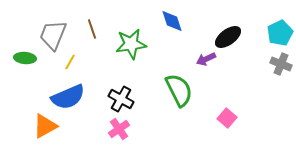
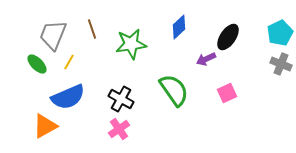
blue diamond: moved 7 px right, 6 px down; rotated 65 degrees clockwise
black ellipse: rotated 20 degrees counterclockwise
green ellipse: moved 12 px right, 6 px down; rotated 40 degrees clockwise
yellow line: moved 1 px left
green semicircle: moved 5 px left; rotated 8 degrees counterclockwise
pink square: moved 25 px up; rotated 24 degrees clockwise
